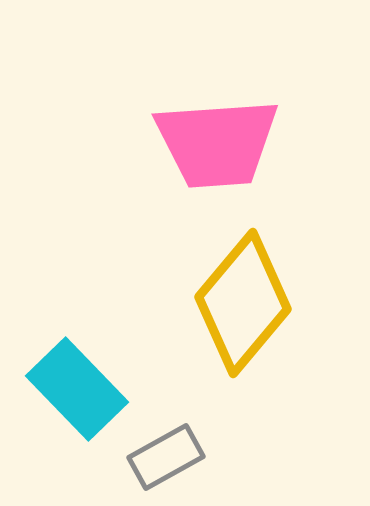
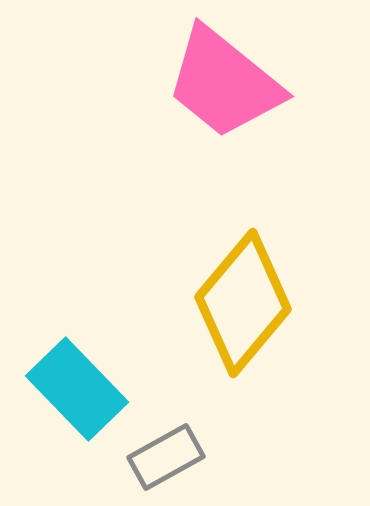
pink trapezoid: moved 7 px right, 60 px up; rotated 43 degrees clockwise
